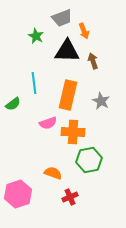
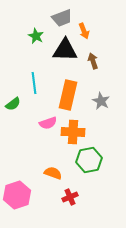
black triangle: moved 2 px left, 1 px up
pink hexagon: moved 1 px left, 1 px down
